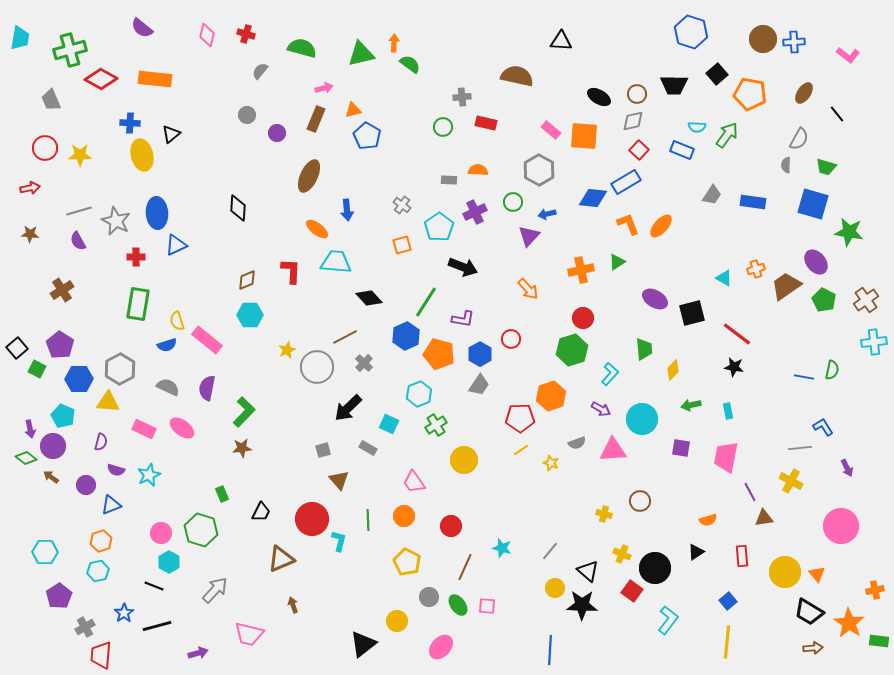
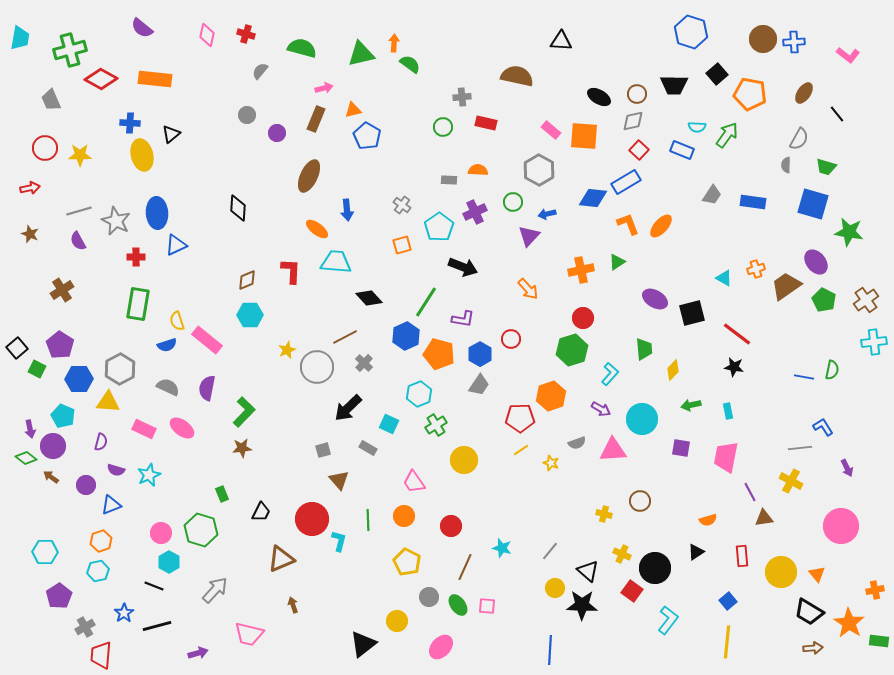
brown star at (30, 234): rotated 18 degrees clockwise
yellow circle at (785, 572): moved 4 px left
